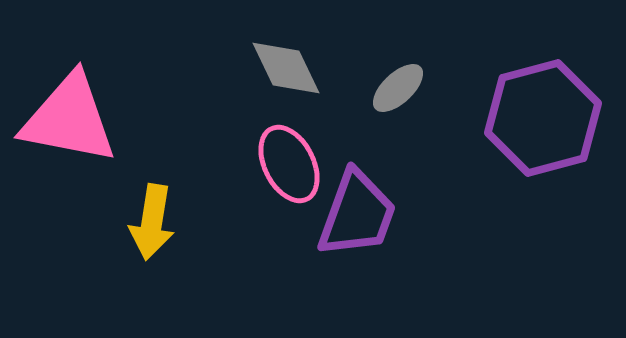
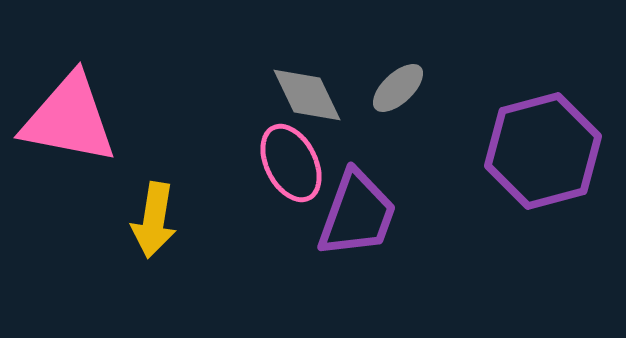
gray diamond: moved 21 px right, 27 px down
purple hexagon: moved 33 px down
pink ellipse: moved 2 px right, 1 px up
yellow arrow: moved 2 px right, 2 px up
